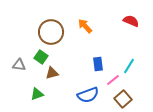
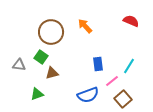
pink line: moved 1 px left, 1 px down
